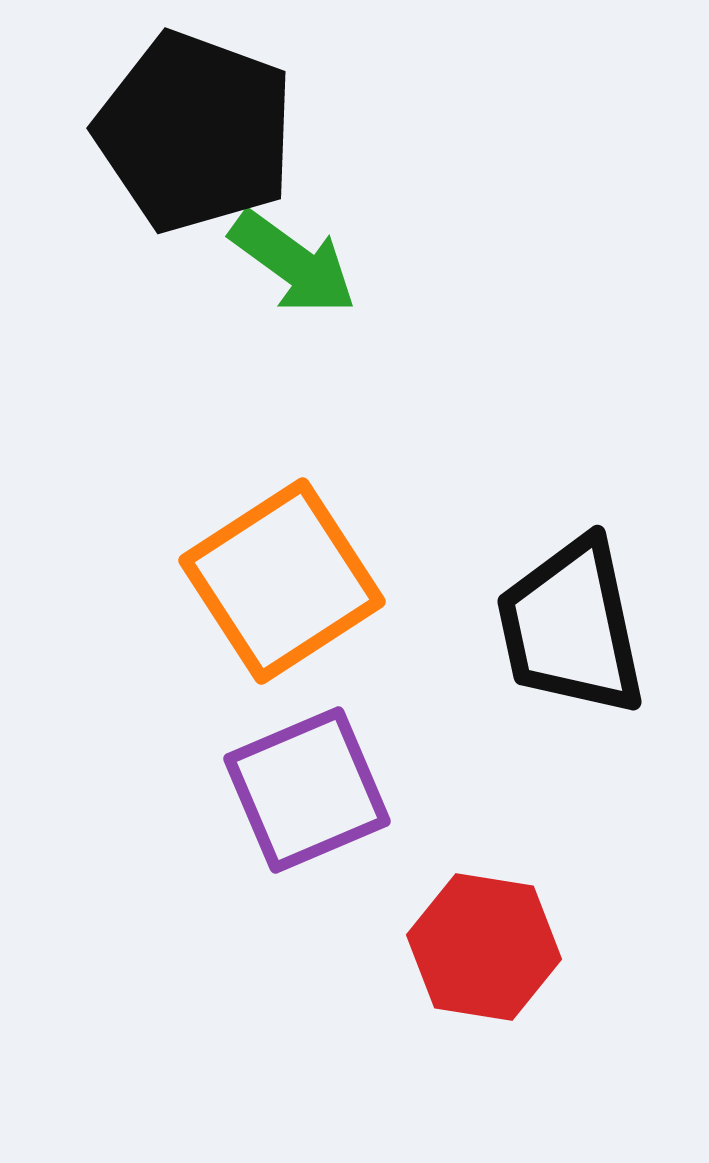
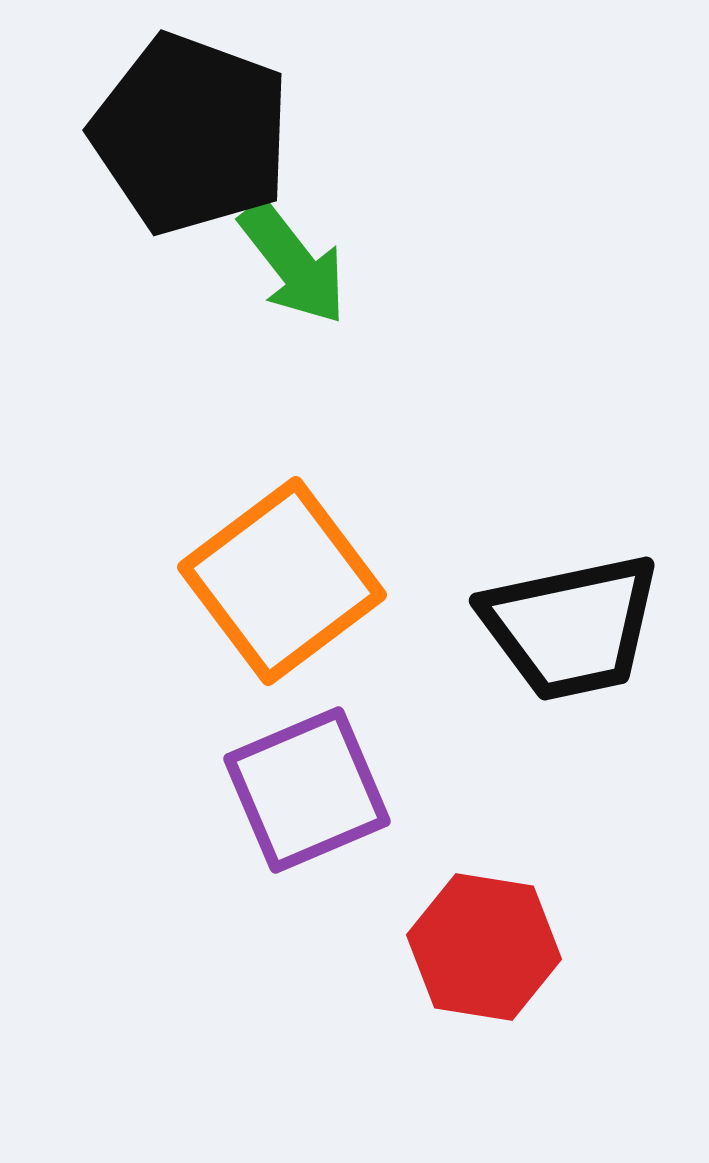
black pentagon: moved 4 px left, 2 px down
green arrow: rotated 16 degrees clockwise
orange square: rotated 4 degrees counterclockwise
black trapezoid: rotated 90 degrees counterclockwise
